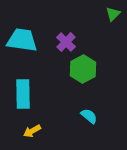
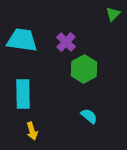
green hexagon: moved 1 px right
yellow arrow: rotated 78 degrees counterclockwise
